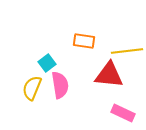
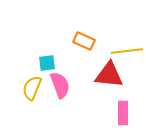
orange rectangle: rotated 15 degrees clockwise
cyan square: rotated 30 degrees clockwise
pink semicircle: rotated 12 degrees counterclockwise
pink rectangle: rotated 65 degrees clockwise
